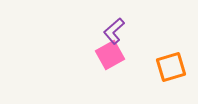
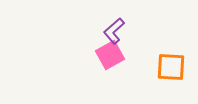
orange square: rotated 20 degrees clockwise
